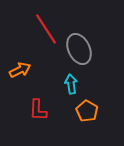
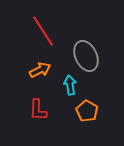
red line: moved 3 px left, 2 px down
gray ellipse: moved 7 px right, 7 px down
orange arrow: moved 20 px right
cyan arrow: moved 1 px left, 1 px down
